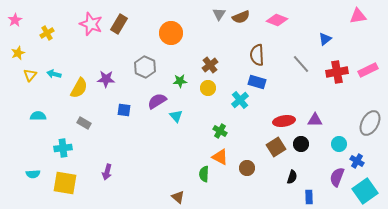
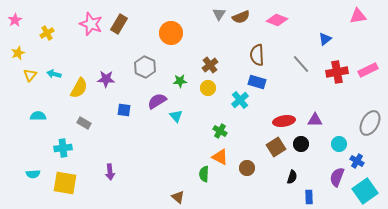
purple arrow at (107, 172): moved 3 px right; rotated 21 degrees counterclockwise
